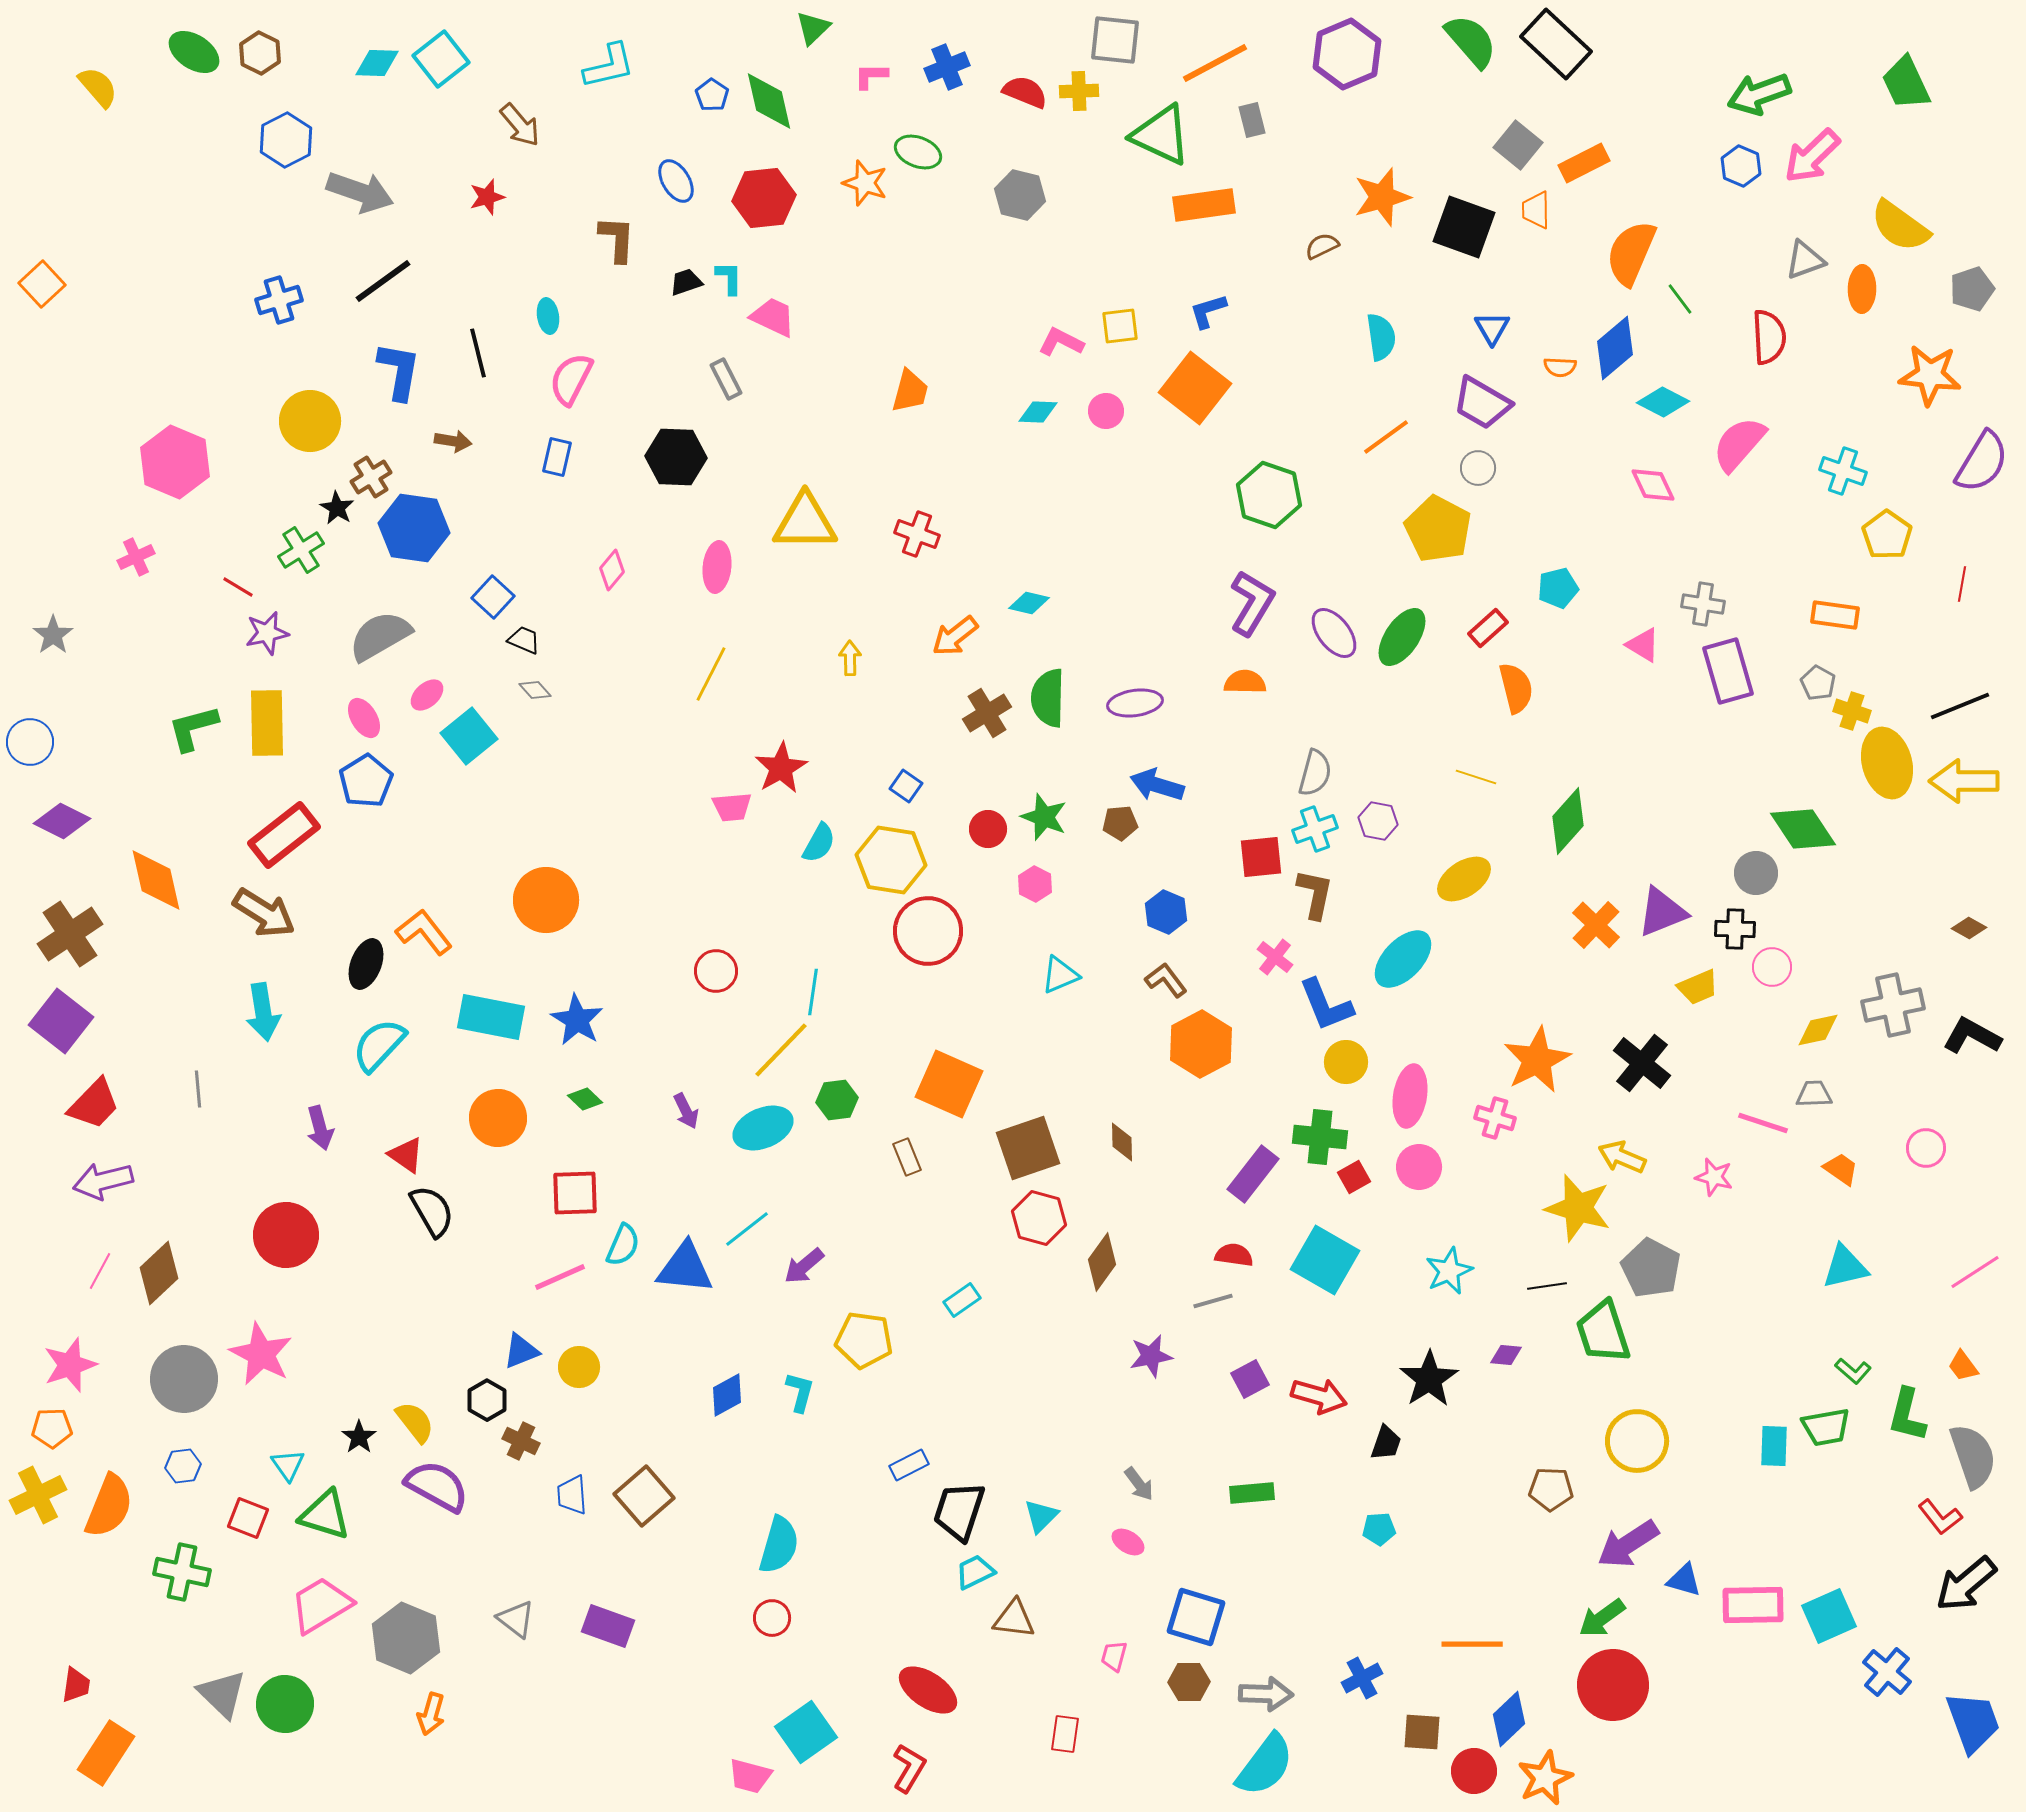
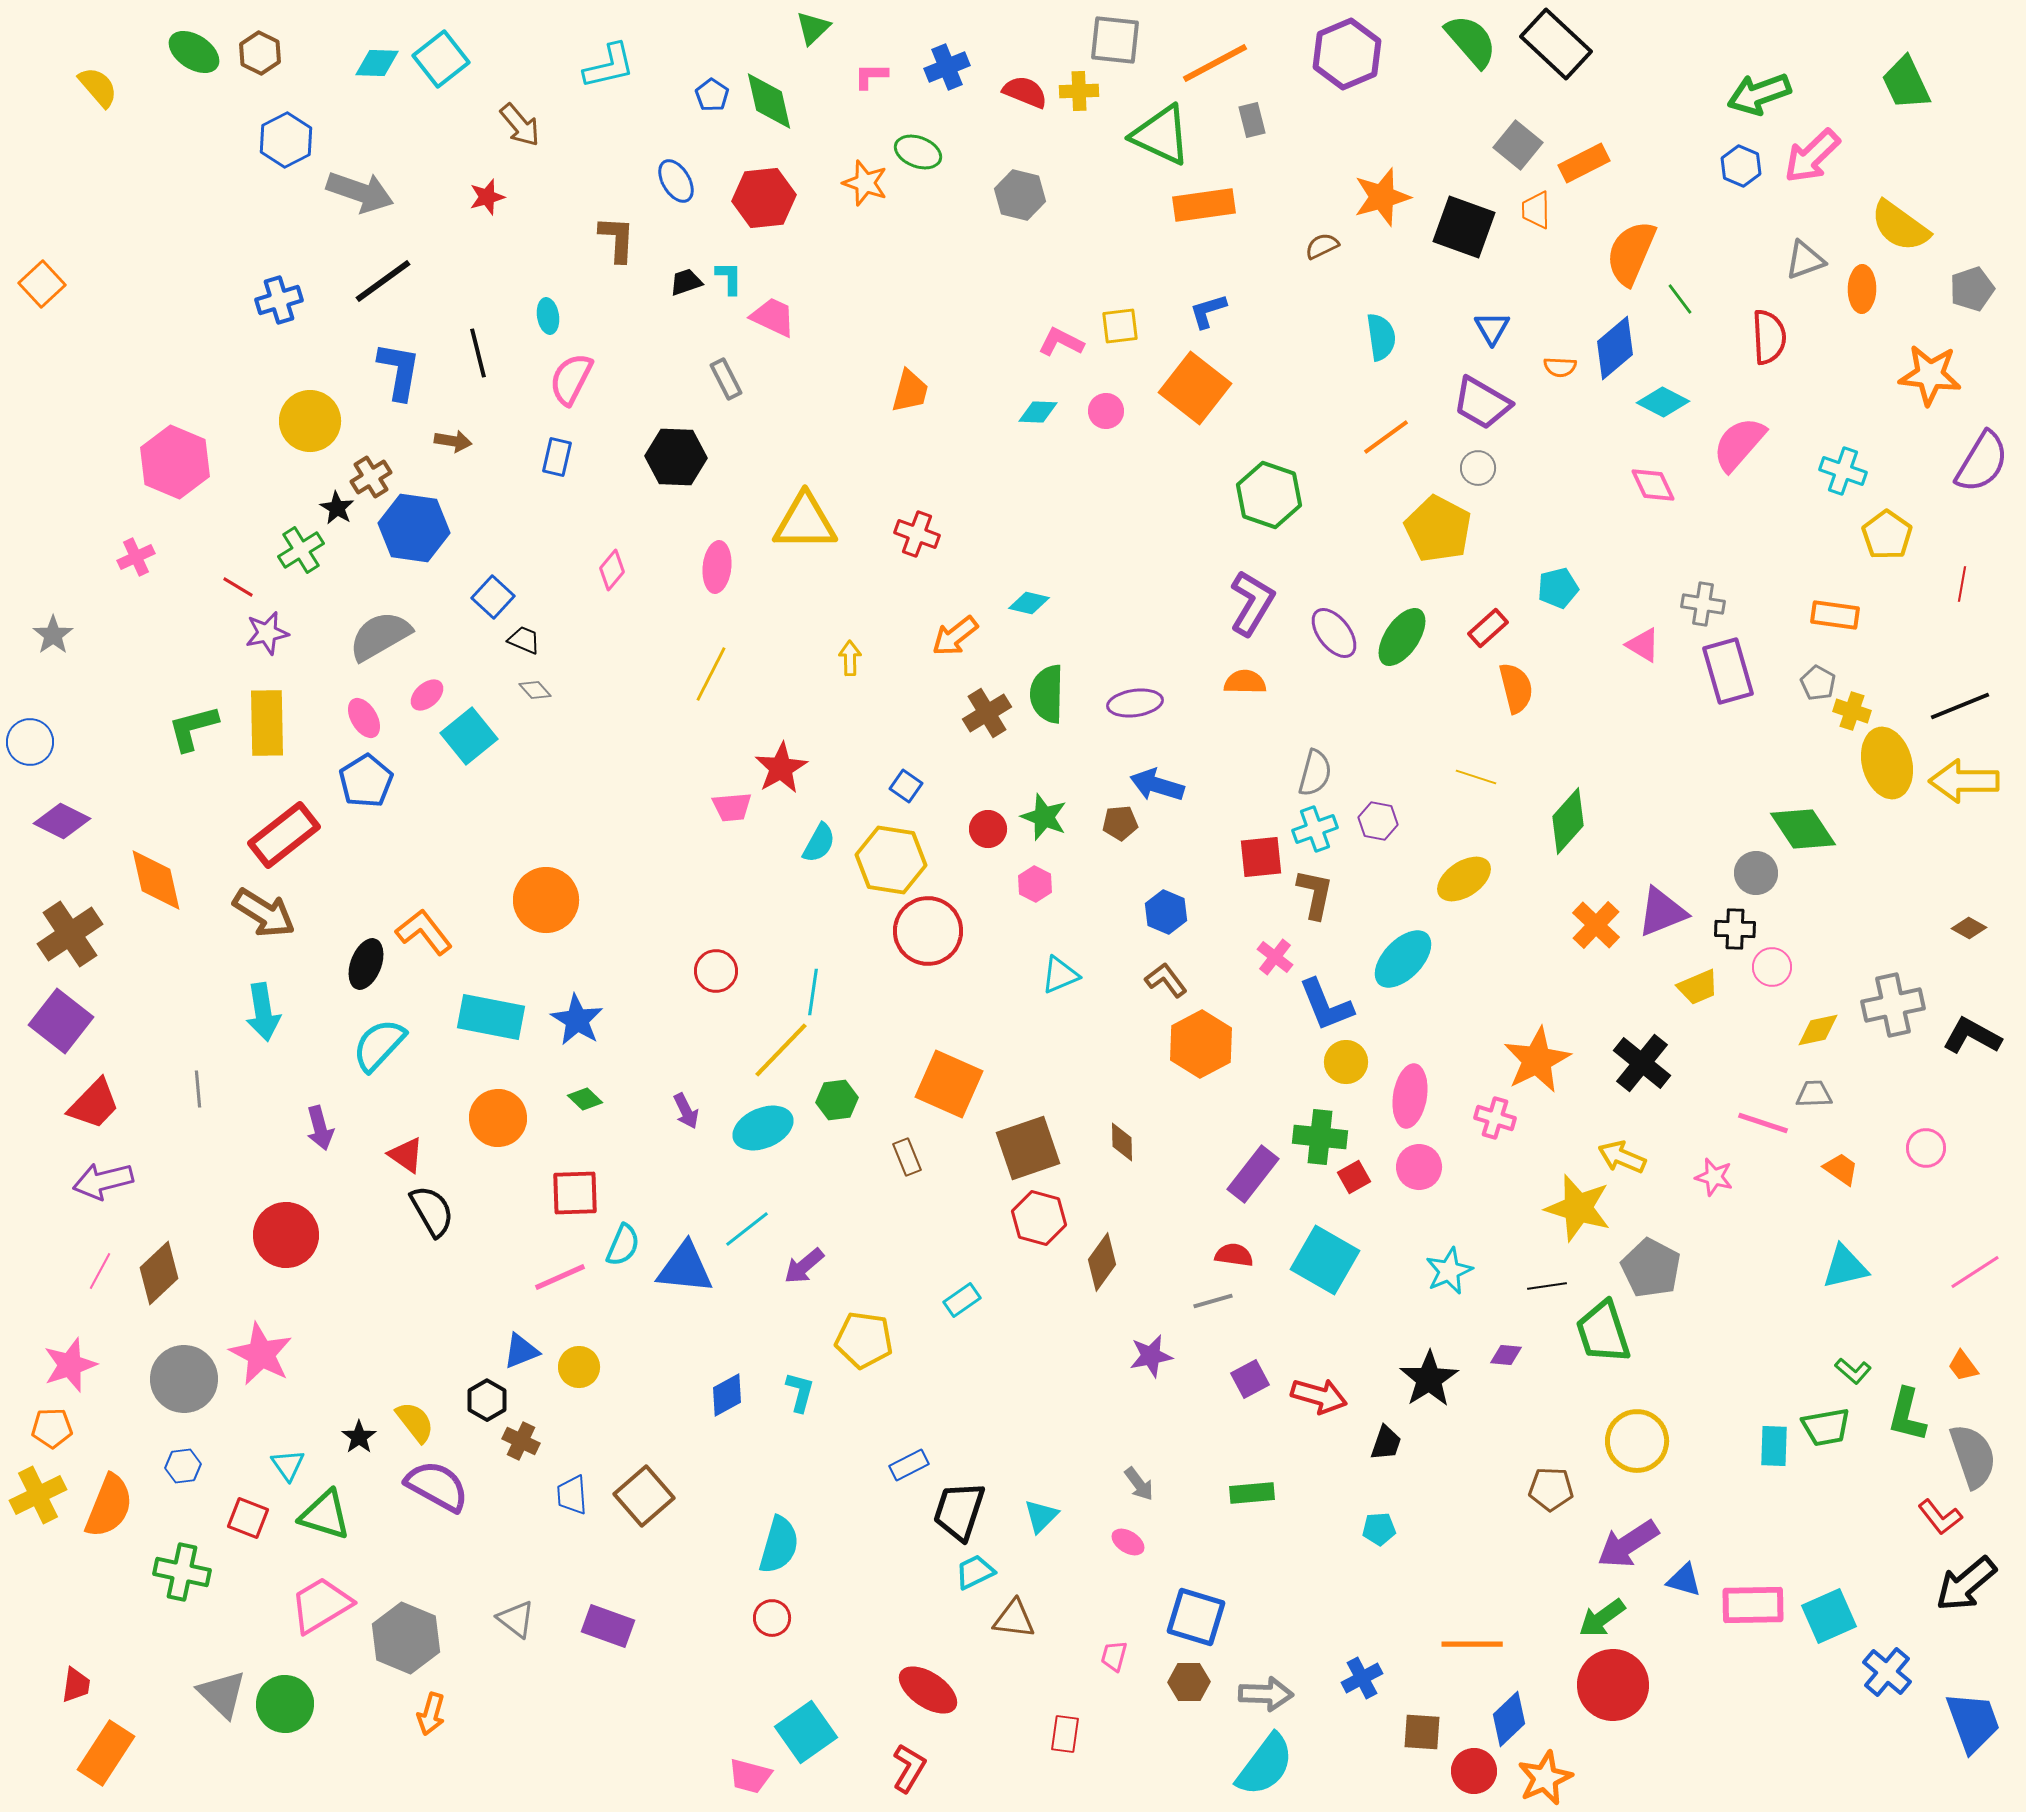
green semicircle at (1048, 698): moved 1 px left, 4 px up
